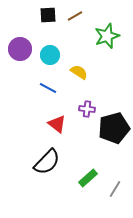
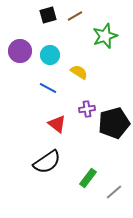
black square: rotated 12 degrees counterclockwise
green star: moved 2 px left
purple circle: moved 2 px down
purple cross: rotated 14 degrees counterclockwise
black pentagon: moved 5 px up
black semicircle: rotated 12 degrees clockwise
green rectangle: rotated 12 degrees counterclockwise
gray line: moved 1 px left, 3 px down; rotated 18 degrees clockwise
